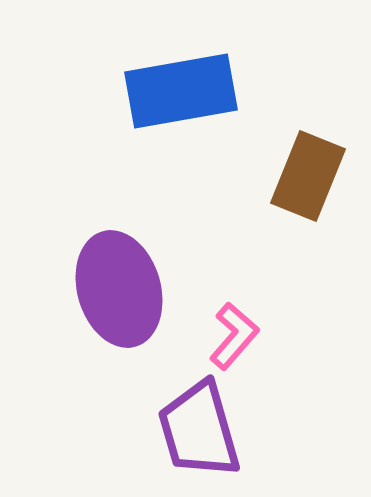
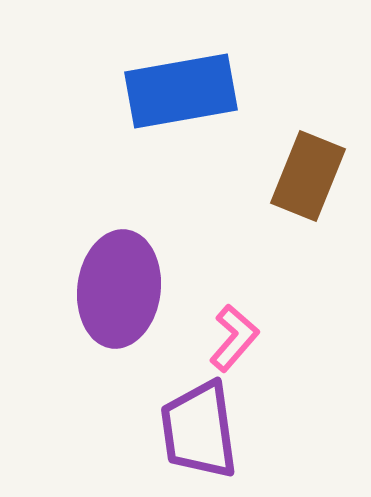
purple ellipse: rotated 23 degrees clockwise
pink L-shape: moved 2 px down
purple trapezoid: rotated 8 degrees clockwise
